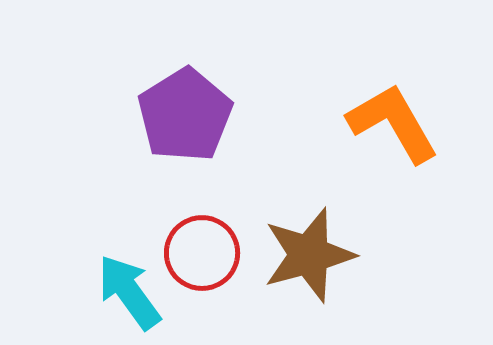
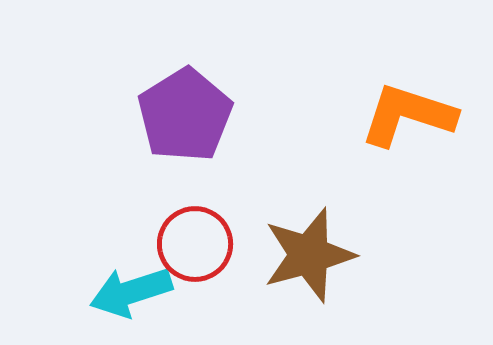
orange L-shape: moved 15 px right, 8 px up; rotated 42 degrees counterclockwise
red circle: moved 7 px left, 9 px up
cyan arrow: moved 2 px right; rotated 72 degrees counterclockwise
